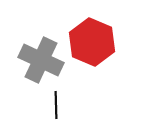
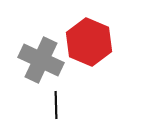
red hexagon: moved 3 px left
